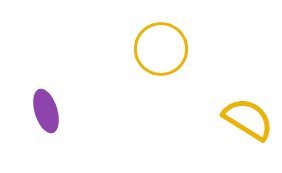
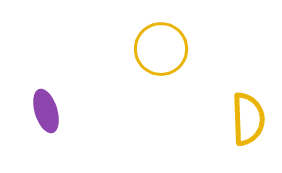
yellow semicircle: rotated 56 degrees clockwise
